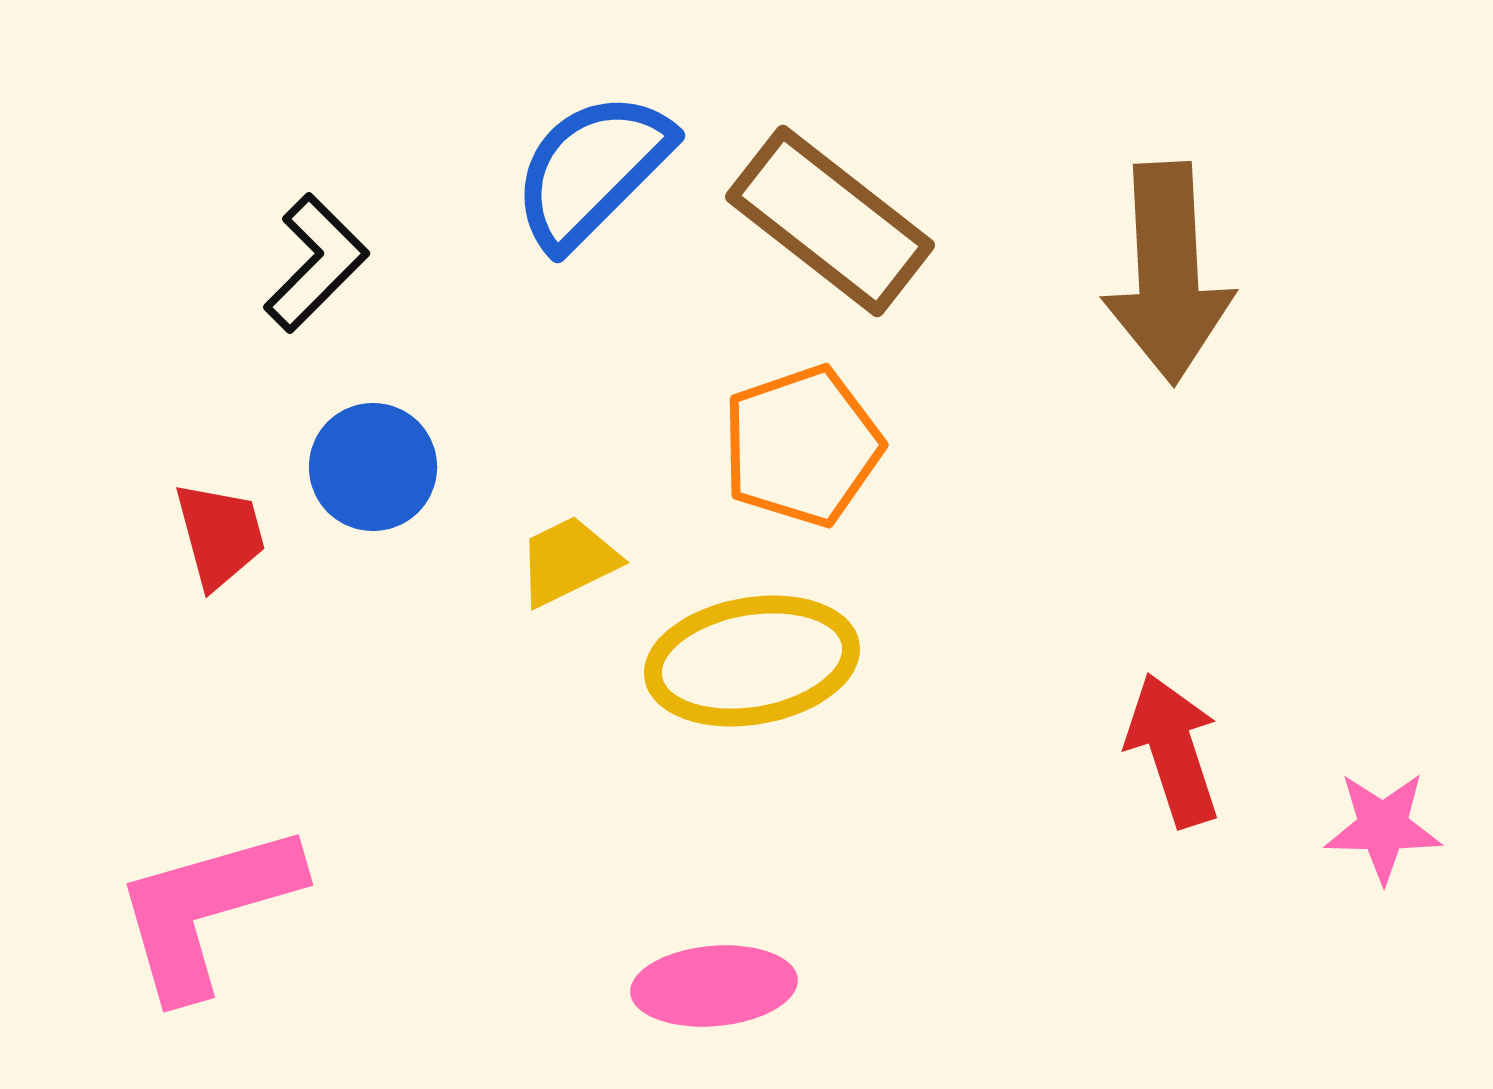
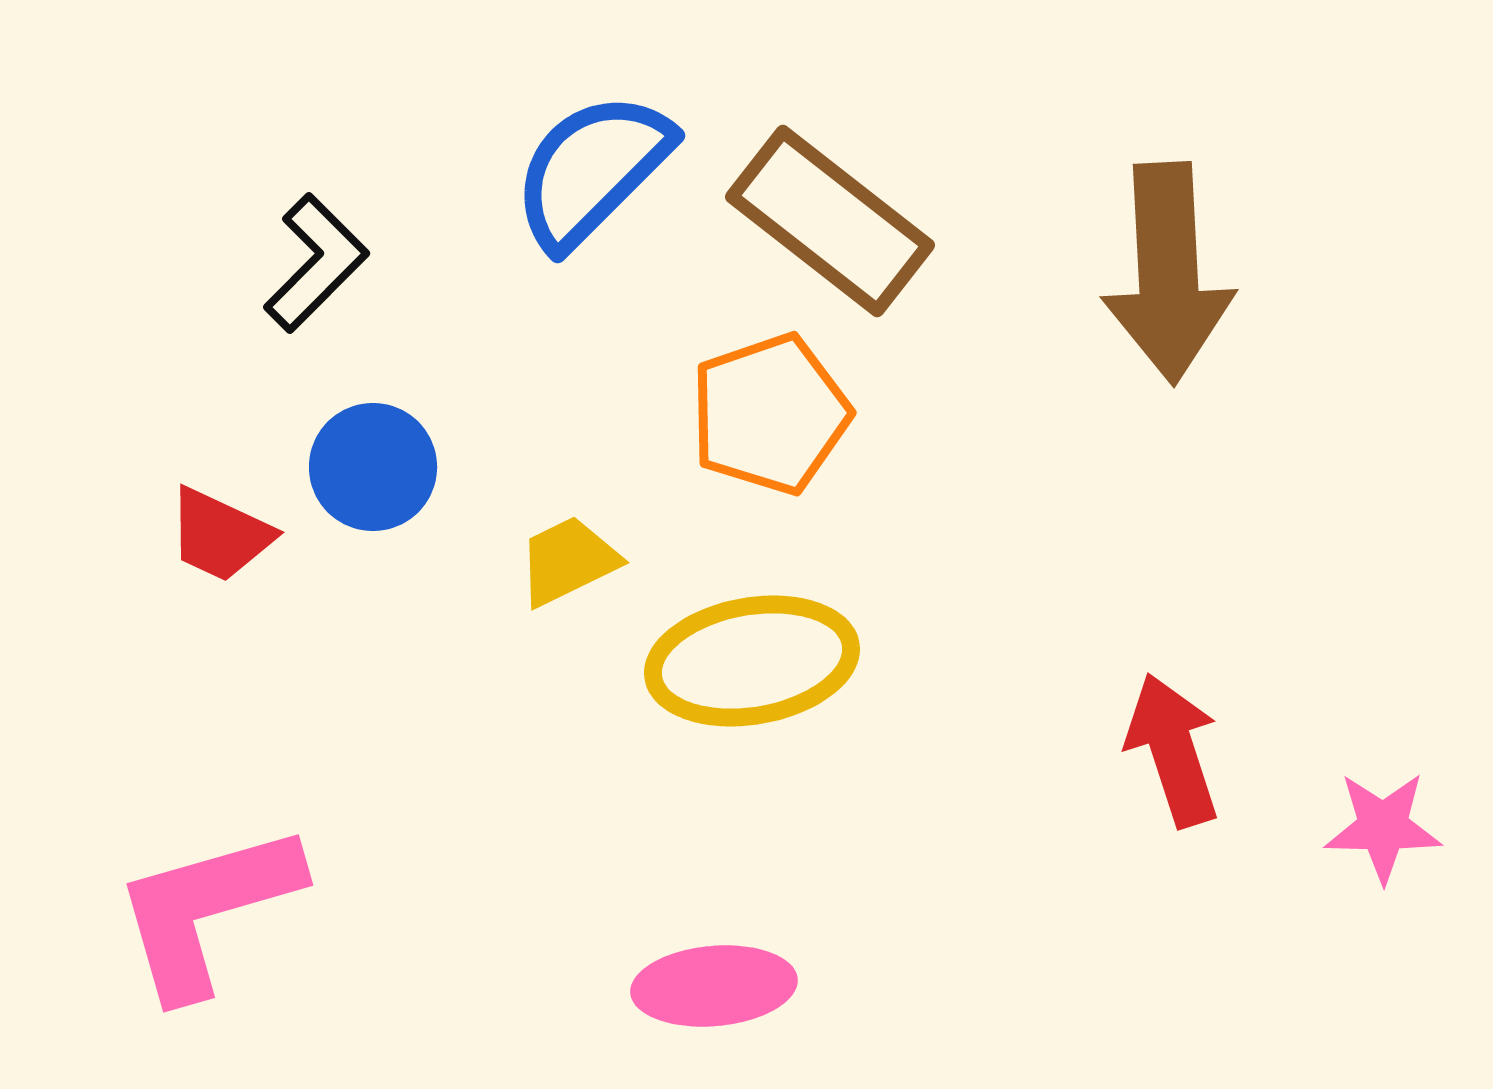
orange pentagon: moved 32 px left, 32 px up
red trapezoid: rotated 130 degrees clockwise
